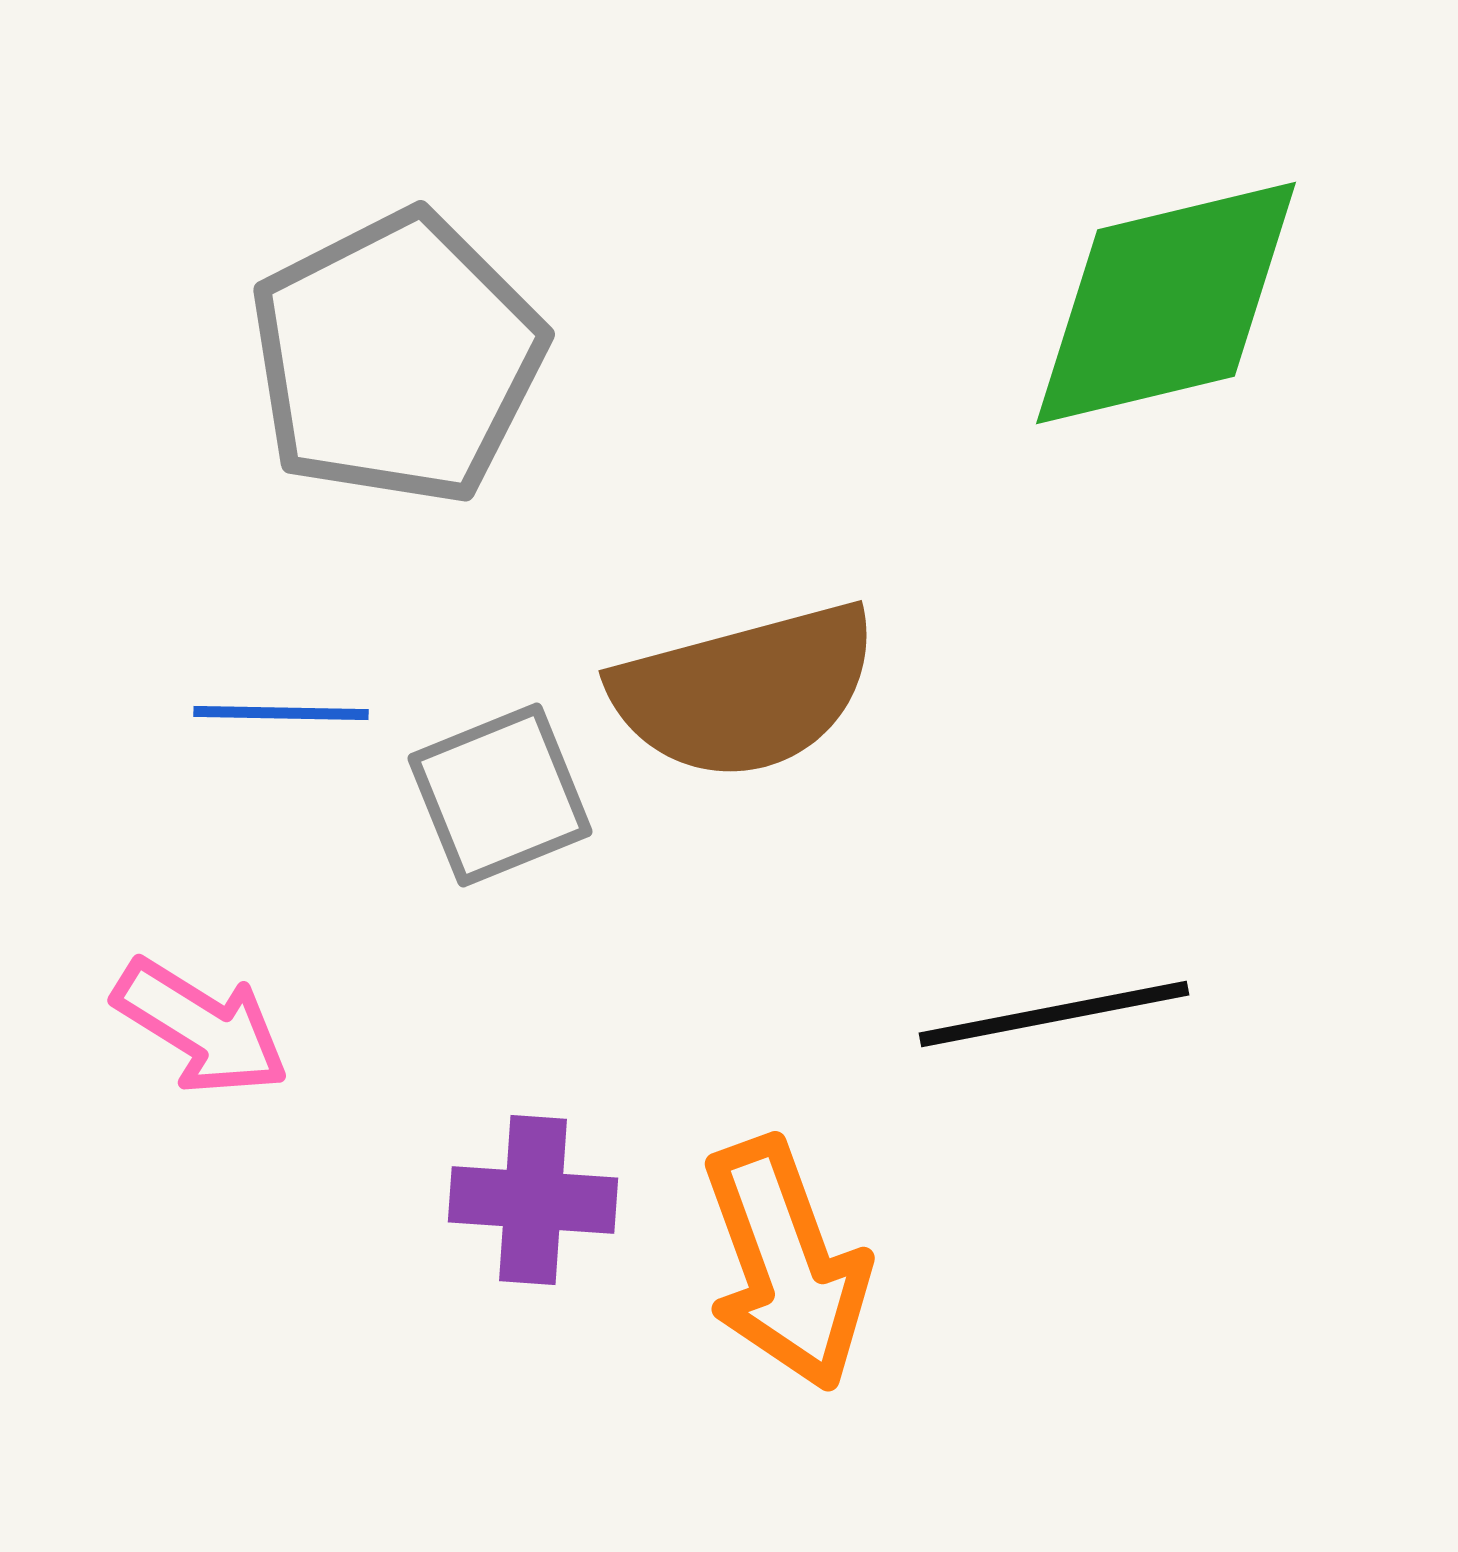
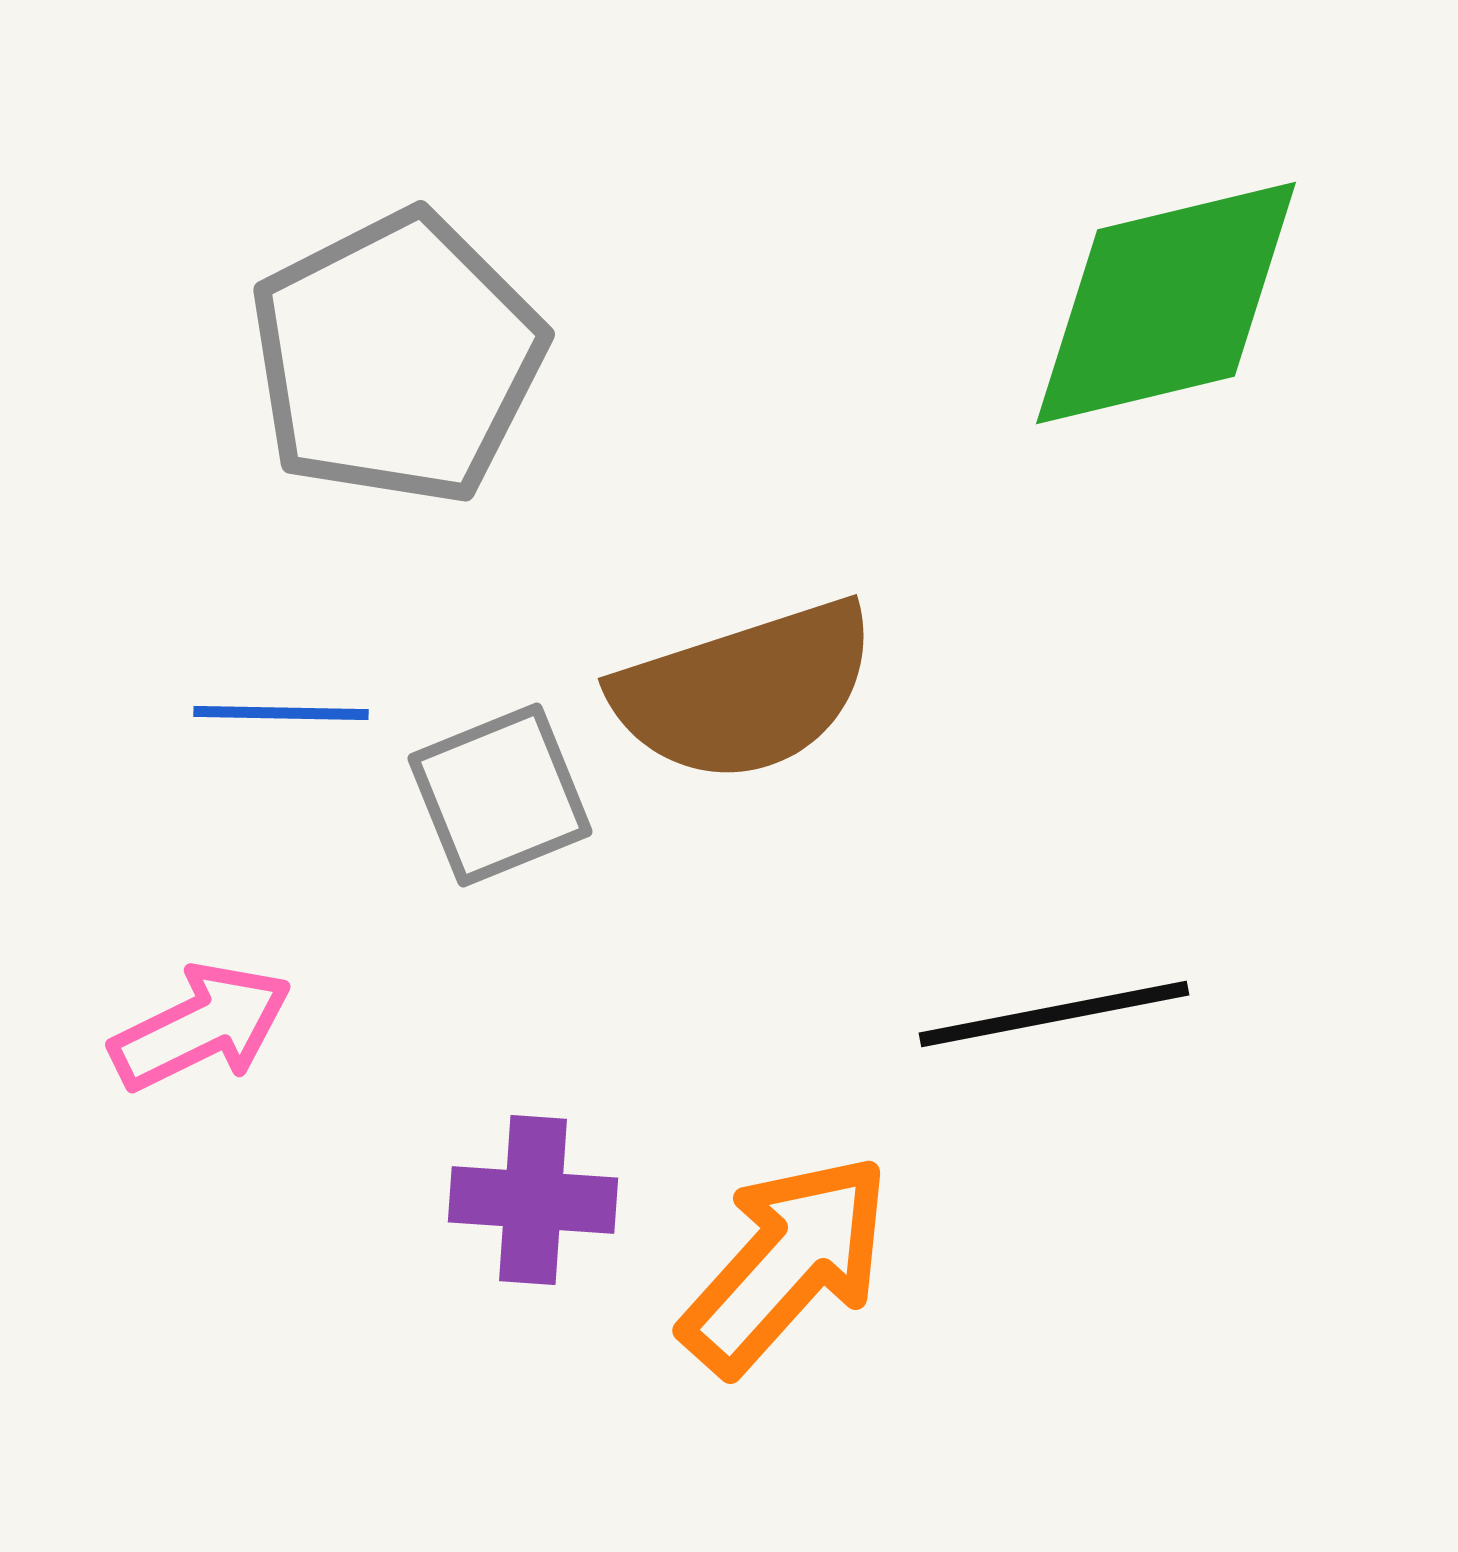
brown semicircle: rotated 3 degrees counterclockwise
pink arrow: rotated 58 degrees counterclockwise
orange arrow: rotated 118 degrees counterclockwise
